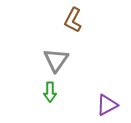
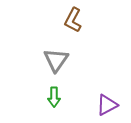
green arrow: moved 4 px right, 5 px down
